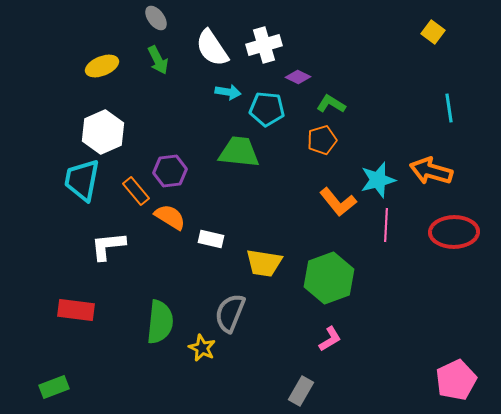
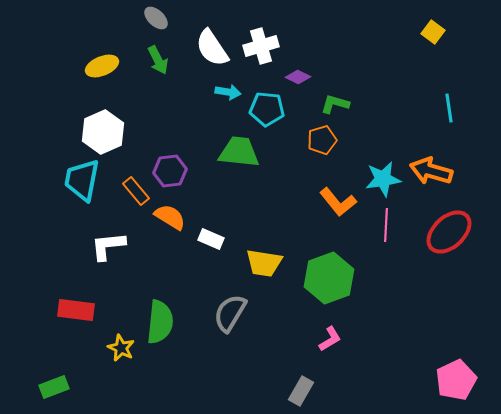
gray ellipse: rotated 10 degrees counterclockwise
white cross: moved 3 px left, 1 px down
green L-shape: moved 4 px right; rotated 16 degrees counterclockwise
cyan star: moved 5 px right, 1 px up; rotated 6 degrees clockwise
red ellipse: moved 5 px left; rotated 42 degrees counterclockwise
white rectangle: rotated 10 degrees clockwise
gray semicircle: rotated 9 degrees clockwise
yellow star: moved 81 px left
